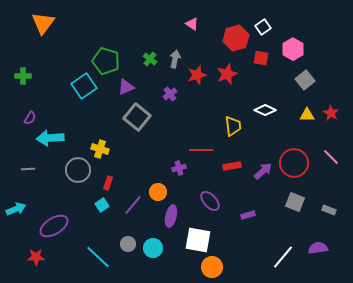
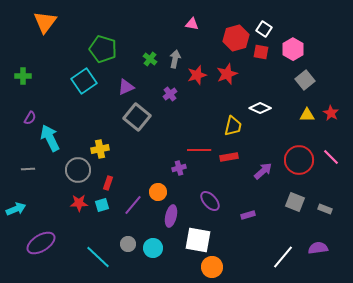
orange triangle at (43, 23): moved 2 px right, 1 px up
pink triangle at (192, 24): rotated 24 degrees counterclockwise
white square at (263, 27): moved 1 px right, 2 px down; rotated 21 degrees counterclockwise
red square at (261, 58): moved 6 px up
green pentagon at (106, 61): moved 3 px left, 12 px up
cyan square at (84, 86): moved 5 px up
white diamond at (265, 110): moved 5 px left, 2 px up
yellow trapezoid at (233, 126): rotated 20 degrees clockwise
cyan arrow at (50, 138): rotated 68 degrees clockwise
yellow cross at (100, 149): rotated 30 degrees counterclockwise
red line at (201, 150): moved 2 px left
red circle at (294, 163): moved 5 px right, 3 px up
red rectangle at (232, 166): moved 3 px left, 9 px up
cyan square at (102, 205): rotated 16 degrees clockwise
gray rectangle at (329, 210): moved 4 px left, 1 px up
purple ellipse at (54, 226): moved 13 px left, 17 px down
red star at (36, 257): moved 43 px right, 54 px up
